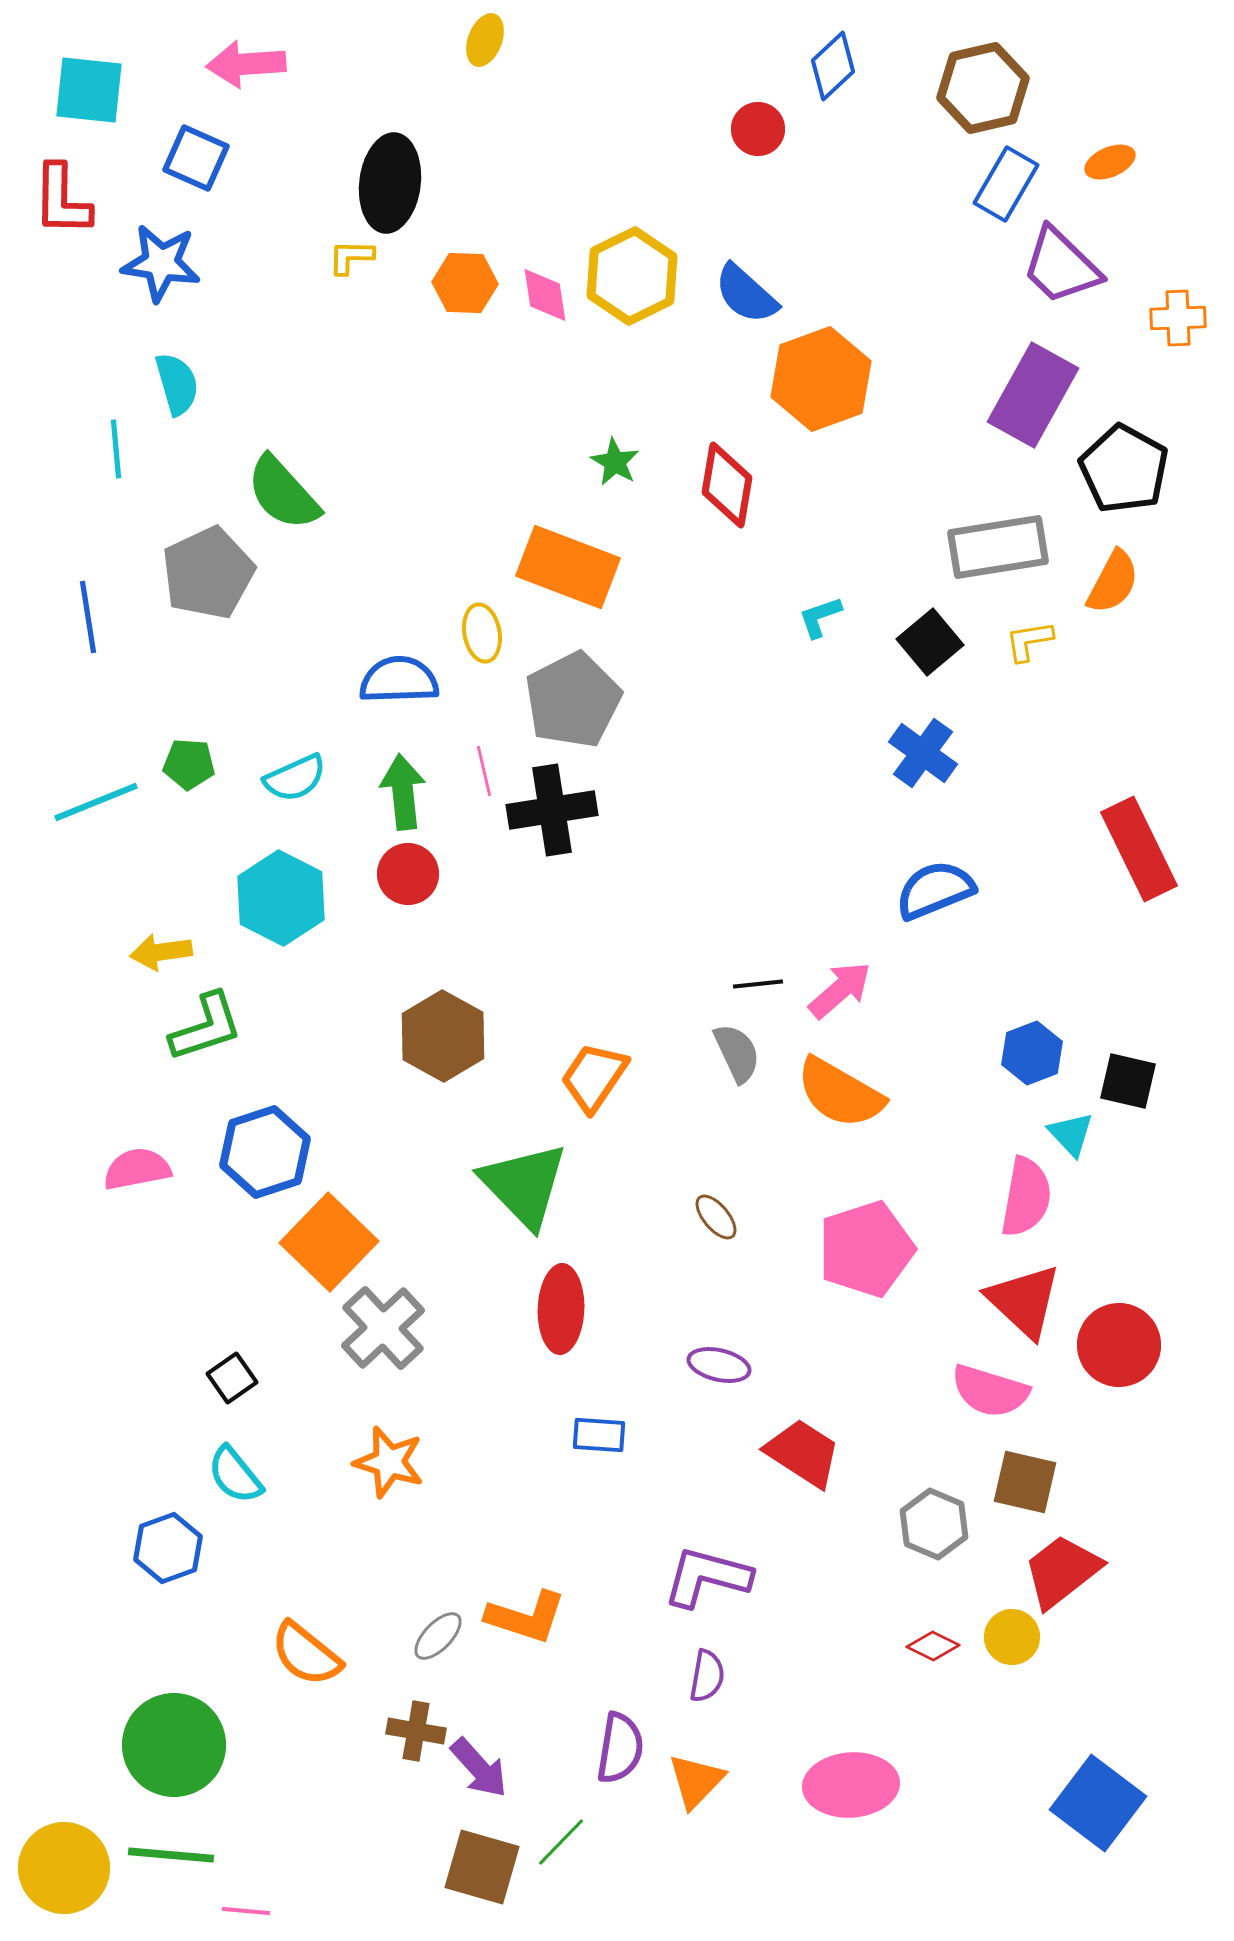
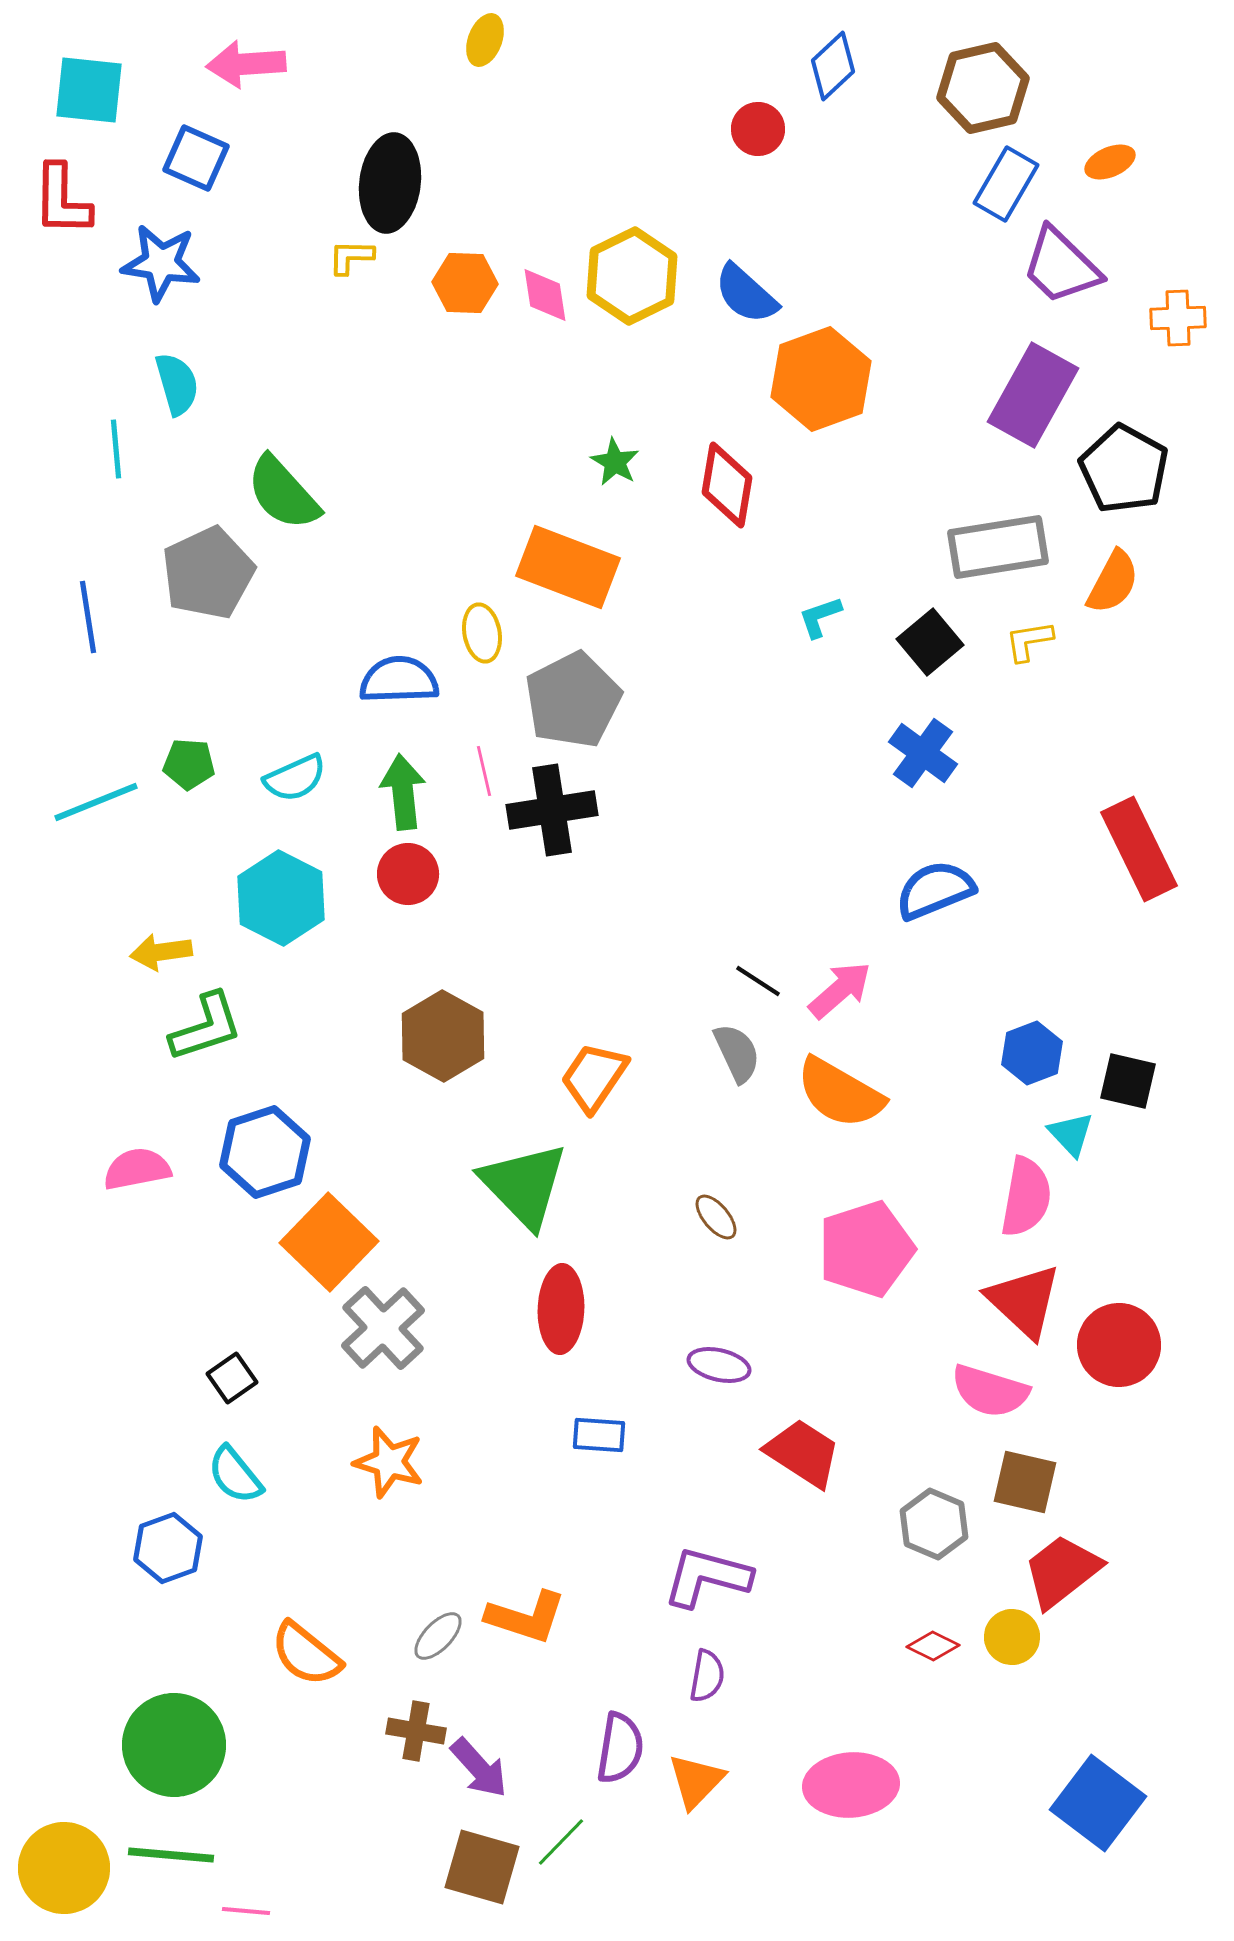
black line at (758, 984): moved 3 px up; rotated 39 degrees clockwise
